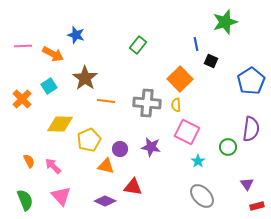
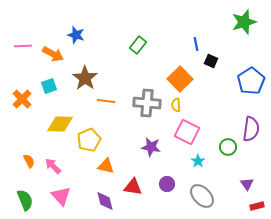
green star: moved 19 px right
cyan square: rotated 14 degrees clockwise
purple circle: moved 47 px right, 35 px down
purple diamond: rotated 50 degrees clockwise
